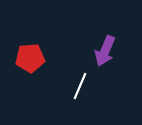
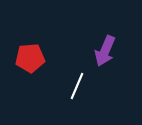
white line: moved 3 px left
